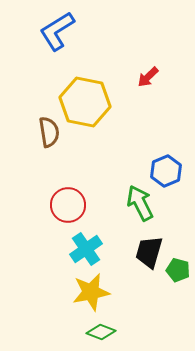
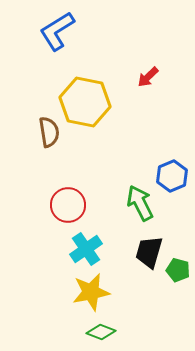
blue hexagon: moved 6 px right, 5 px down
